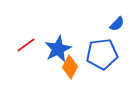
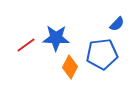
blue star: moved 2 px left, 11 px up; rotated 28 degrees clockwise
